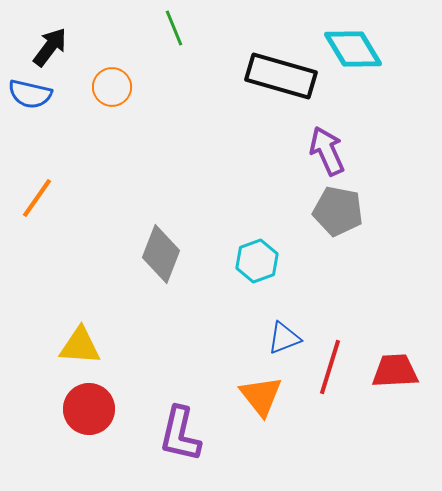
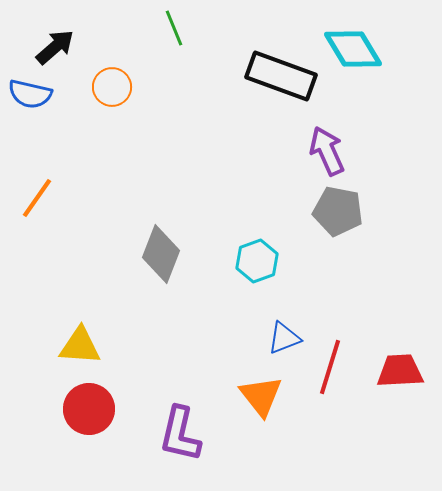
black arrow: moved 5 px right; rotated 12 degrees clockwise
black rectangle: rotated 4 degrees clockwise
red trapezoid: moved 5 px right
